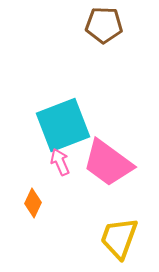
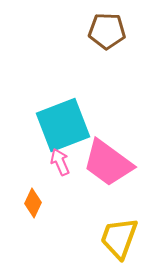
brown pentagon: moved 3 px right, 6 px down
